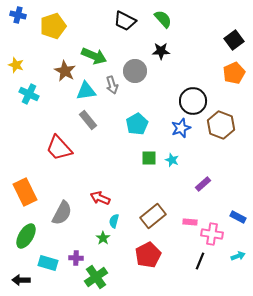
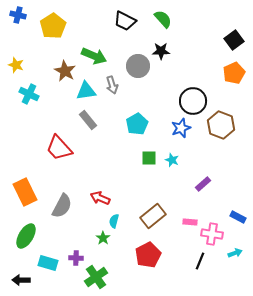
yellow pentagon: rotated 15 degrees counterclockwise
gray circle: moved 3 px right, 5 px up
gray semicircle: moved 7 px up
cyan arrow: moved 3 px left, 3 px up
